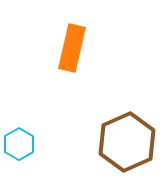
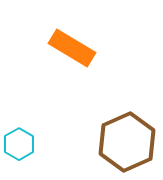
orange rectangle: rotated 72 degrees counterclockwise
